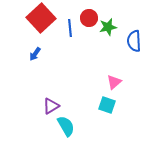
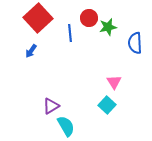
red square: moved 3 px left
blue line: moved 5 px down
blue semicircle: moved 1 px right, 2 px down
blue arrow: moved 4 px left, 3 px up
pink triangle: rotated 21 degrees counterclockwise
cyan square: rotated 24 degrees clockwise
